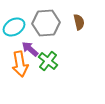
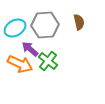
gray hexagon: moved 1 px left, 2 px down
cyan ellipse: moved 1 px right, 1 px down
orange arrow: rotated 55 degrees counterclockwise
